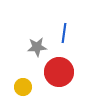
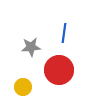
gray star: moved 6 px left
red circle: moved 2 px up
